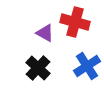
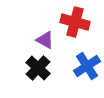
purple triangle: moved 7 px down
